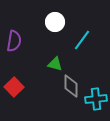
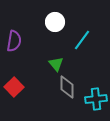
green triangle: moved 1 px right; rotated 35 degrees clockwise
gray diamond: moved 4 px left, 1 px down
